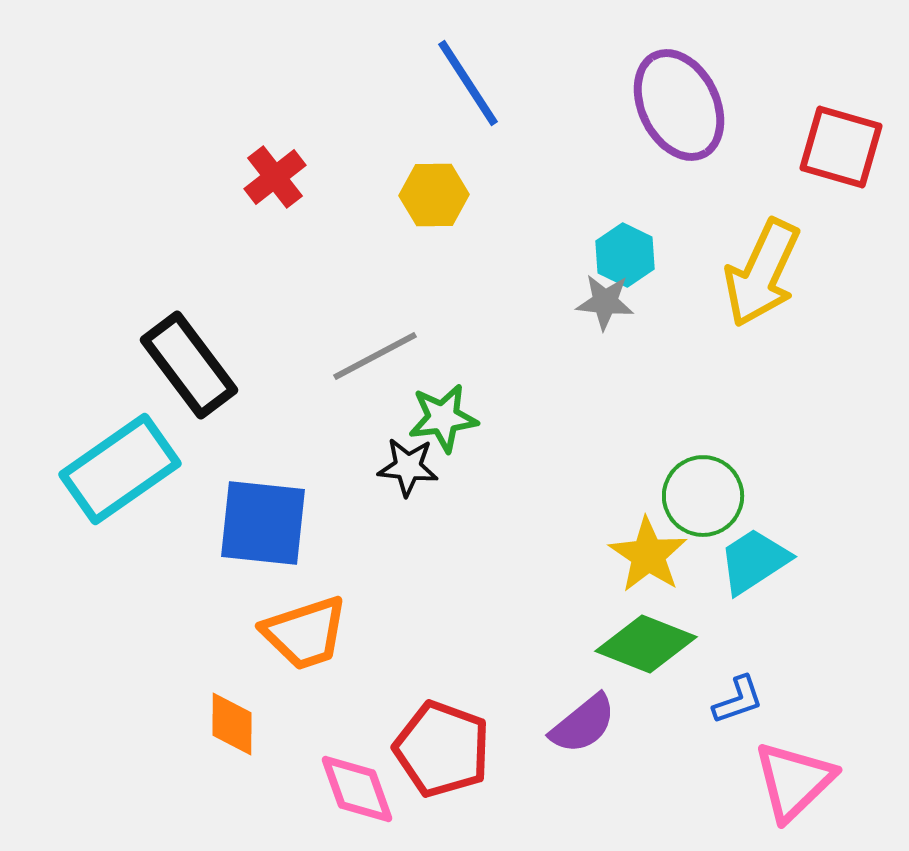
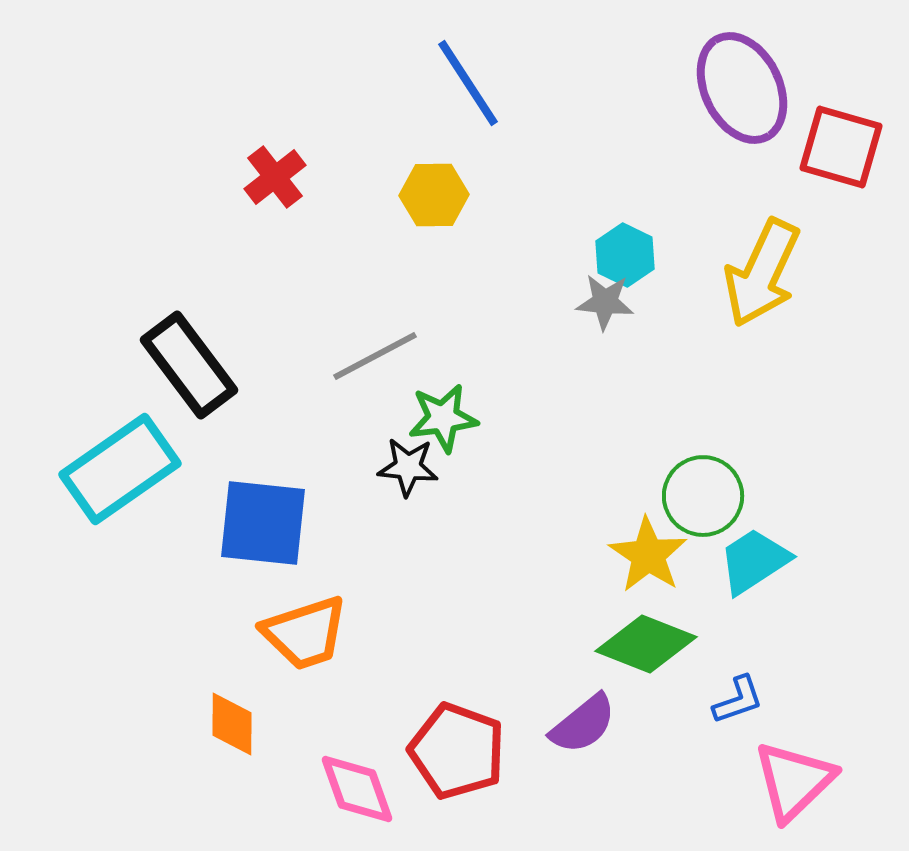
purple ellipse: moved 63 px right, 17 px up
red pentagon: moved 15 px right, 2 px down
